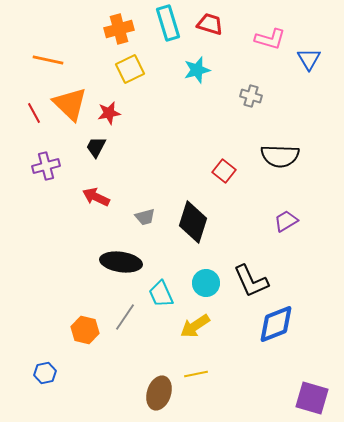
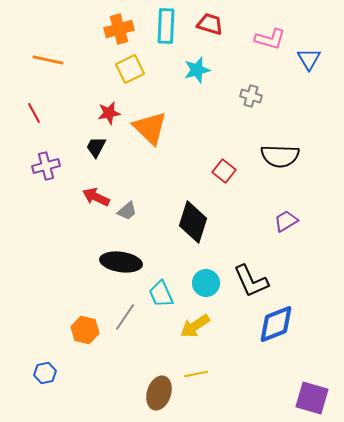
cyan rectangle: moved 2 px left, 3 px down; rotated 20 degrees clockwise
orange triangle: moved 80 px right, 24 px down
gray trapezoid: moved 18 px left, 6 px up; rotated 25 degrees counterclockwise
